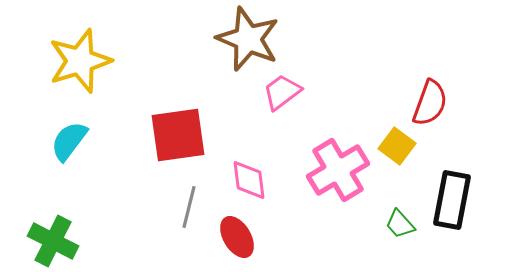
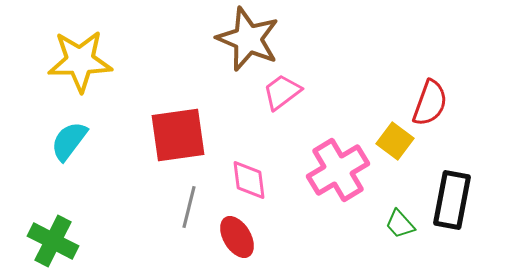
yellow star: rotated 16 degrees clockwise
yellow square: moved 2 px left, 5 px up
